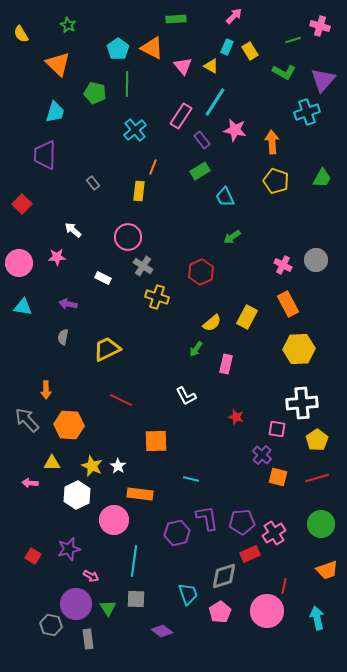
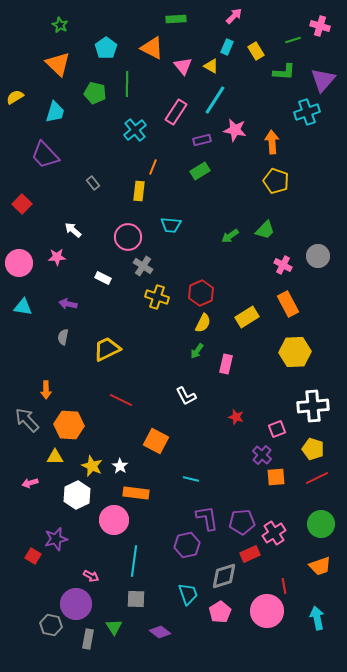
green star at (68, 25): moved 8 px left
yellow semicircle at (21, 34): moved 6 px left, 63 px down; rotated 90 degrees clockwise
cyan pentagon at (118, 49): moved 12 px left, 1 px up
yellow rectangle at (250, 51): moved 6 px right
green L-shape at (284, 72): rotated 25 degrees counterclockwise
cyan line at (215, 102): moved 2 px up
pink rectangle at (181, 116): moved 5 px left, 4 px up
purple rectangle at (202, 140): rotated 66 degrees counterclockwise
purple trapezoid at (45, 155): rotated 44 degrees counterclockwise
green trapezoid at (322, 178): moved 57 px left, 52 px down; rotated 15 degrees clockwise
cyan trapezoid at (225, 197): moved 54 px left, 28 px down; rotated 60 degrees counterclockwise
green arrow at (232, 237): moved 2 px left, 1 px up
gray circle at (316, 260): moved 2 px right, 4 px up
red hexagon at (201, 272): moved 21 px down
yellow rectangle at (247, 317): rotated 30 degrees clockwise
yellow semicircle at (212, 323): moved 9 px left; rotated 24 degrees counterclockwise
green arrow at (196, 349): moved 1 px right, 2 px down
yellow hexagon at (299, 349): moved 4 px left, 3 px down
white cross at (302, 403): moved 11 px right, 3 px down
pink square at (277, 429): rotated 30 degrees counterclockwise
yellow pentagon at (317, 440): moved 4 px left, 9 px down; rotated 20 degrees counterclockwise
orange square at (156, 441): rotated 30 degrees clockwise
yellow triangle at (52, 463): moved 3 px right, 6 px up
white star at (118, 466): moved 2 px right
orange square at (278, 477): moved 2 px left; rotated 18 degrees counterclockwise
red line at (317, 478): rotated 10 degrees counterclockwise
pink arrow at (30, 483): rotated 21 degrees counterclockwise
orange rectangle at (140, 494): moved 4 px left, 1 px up
purple hexagon at (177, 533): moved 10 px right, 12 px down
purple star at (69, 549): moved 13 px left, 10 px up
orange trapezoid at (327, 570): moved 7 px left, 4 px up
red line at (284, 586): rotated 21 degrees counterclockwise
green triangle at (108, 608): moved 6 px right, 19 px down
purple diamond at (162, 631): moved 2 px left, 1 px down
gray rectangle at (88, 639): rotated 18 degrees clockwise
